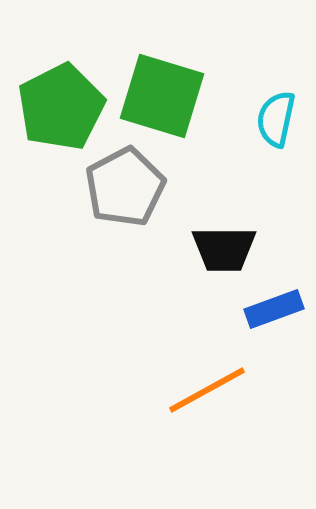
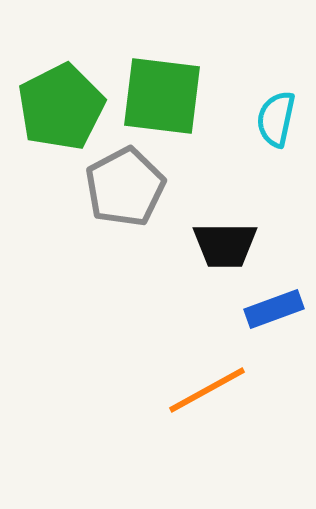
green square: rotated 10 degrees counterclockwise
black trapezoid: moved 1 px right, 4 px up
